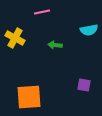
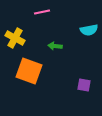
green arrow: moved 1 px down
orange square: moved 26 px up; rotated 24 degrees clockwise
